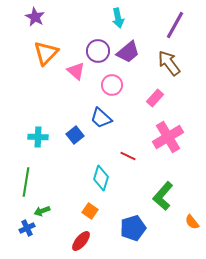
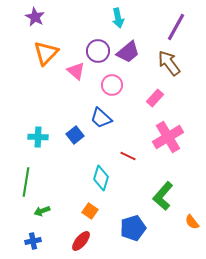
purple line: moved 1 px right, 2 px down
blue cross: moved 6 px right, 13 px down; rotated 14 degrees clockwise
